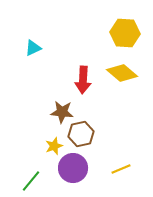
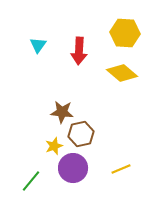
cyan triangle: moved 5 px right, 3 px up; rotated 30 degrees counterclockwise
red arrow: moved 4 px left, 29 px up
